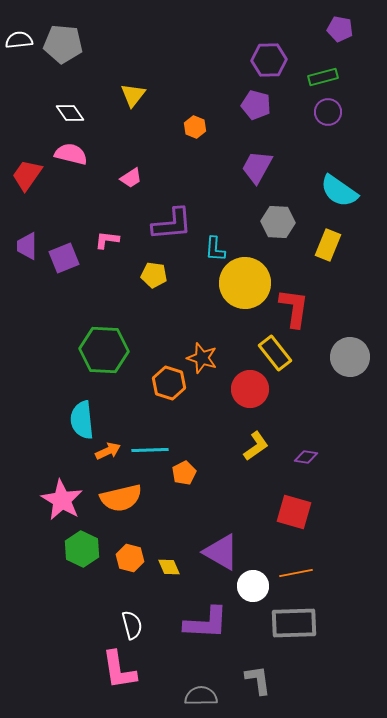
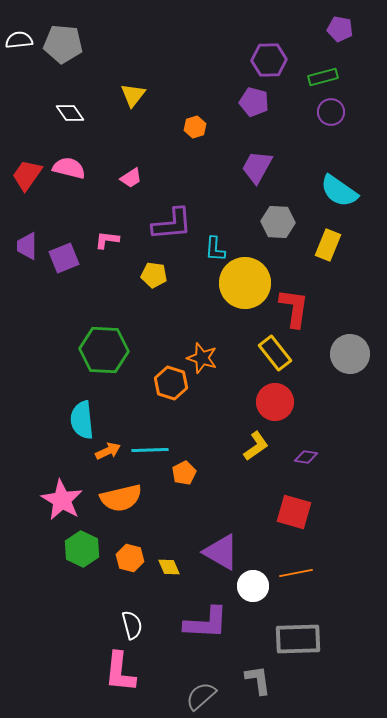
purple pentagon at (256, 105): moved 2 px left, 3 px up
purple circle at (328, 112): moved 3 px right
orange hexagon at (195, 127): rotated 20 degrees clockwise
pink semicircle at (71, 154): moved 2 px left, 14 px down
gray circle at (350, 357): moved 3 px up
orange hexagon at (169, 383): moved 2 px right
red circle at (250, 389): moved 25 px right, 13 px down
gray rectangle at (294, 623): moved 4 px right, 16 px down
pink L-shape at (119, 670): moved 1 px right, 2 px down; rotated 15 degrees clockwise
gray semicircle at (201, 696): rotated 40 degrees counterclockwise
